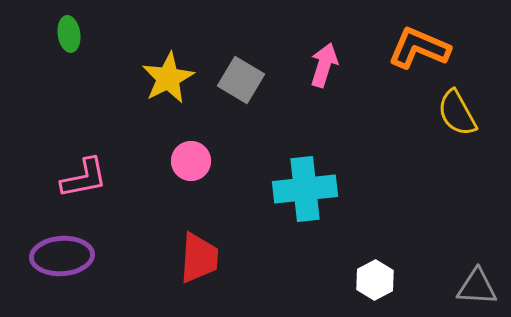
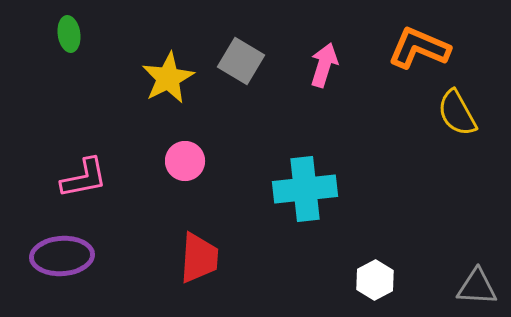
gray square: moved 19 px up
pink circle: moved 6 px left
